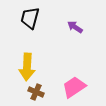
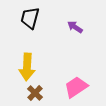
pink trapezoid: moved 2 px right
brown cross: moved 1 px left, 1 px down; rotated 21 degrees clockwise
